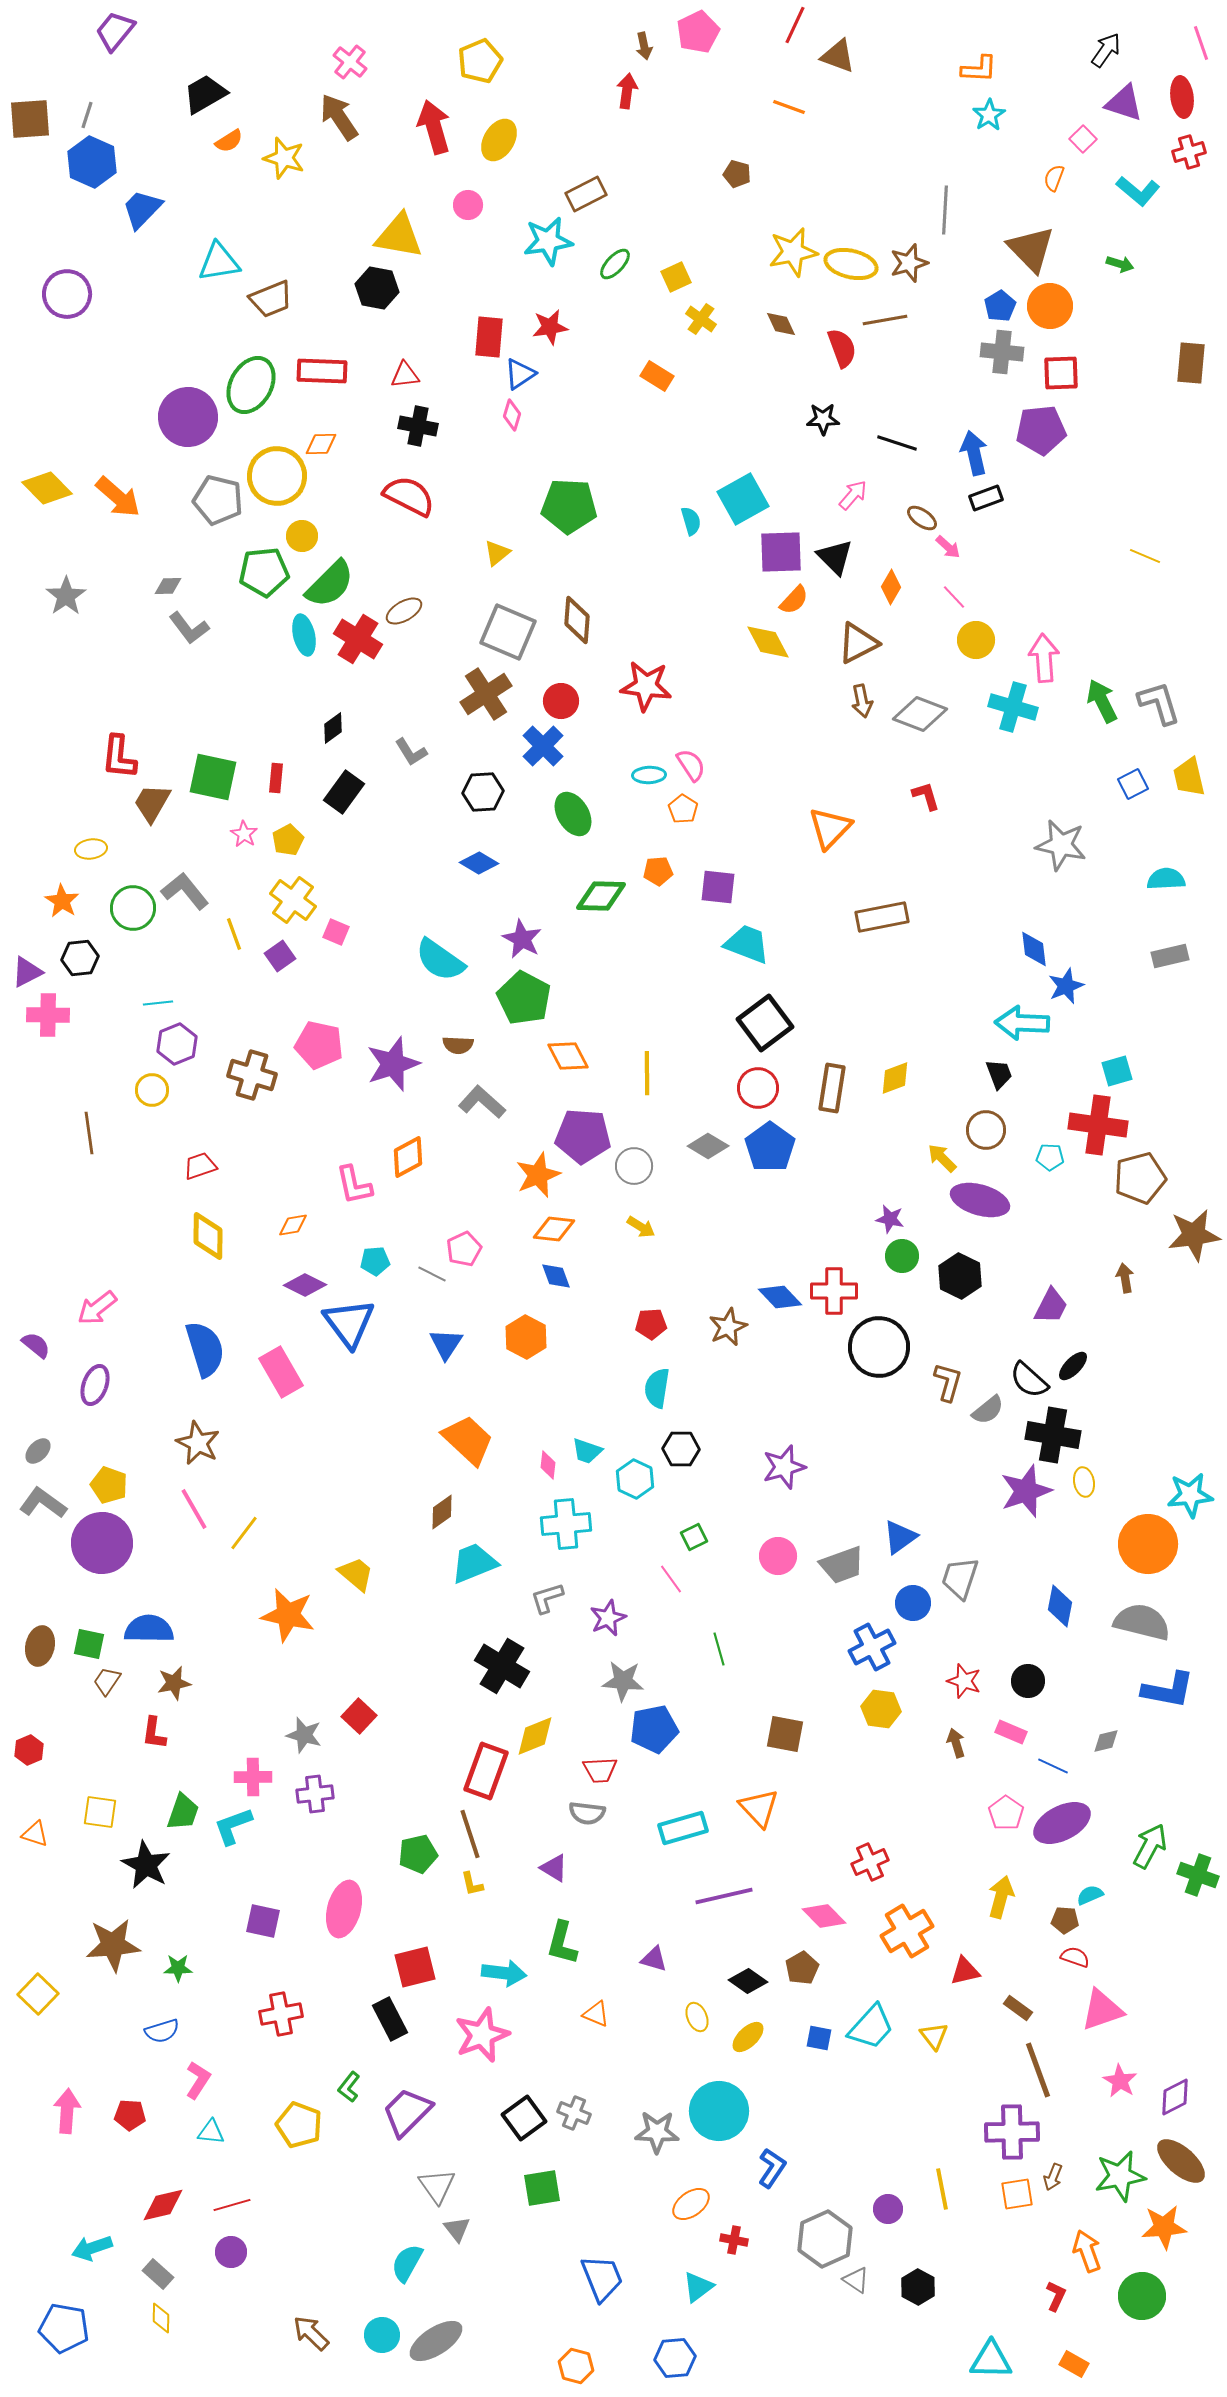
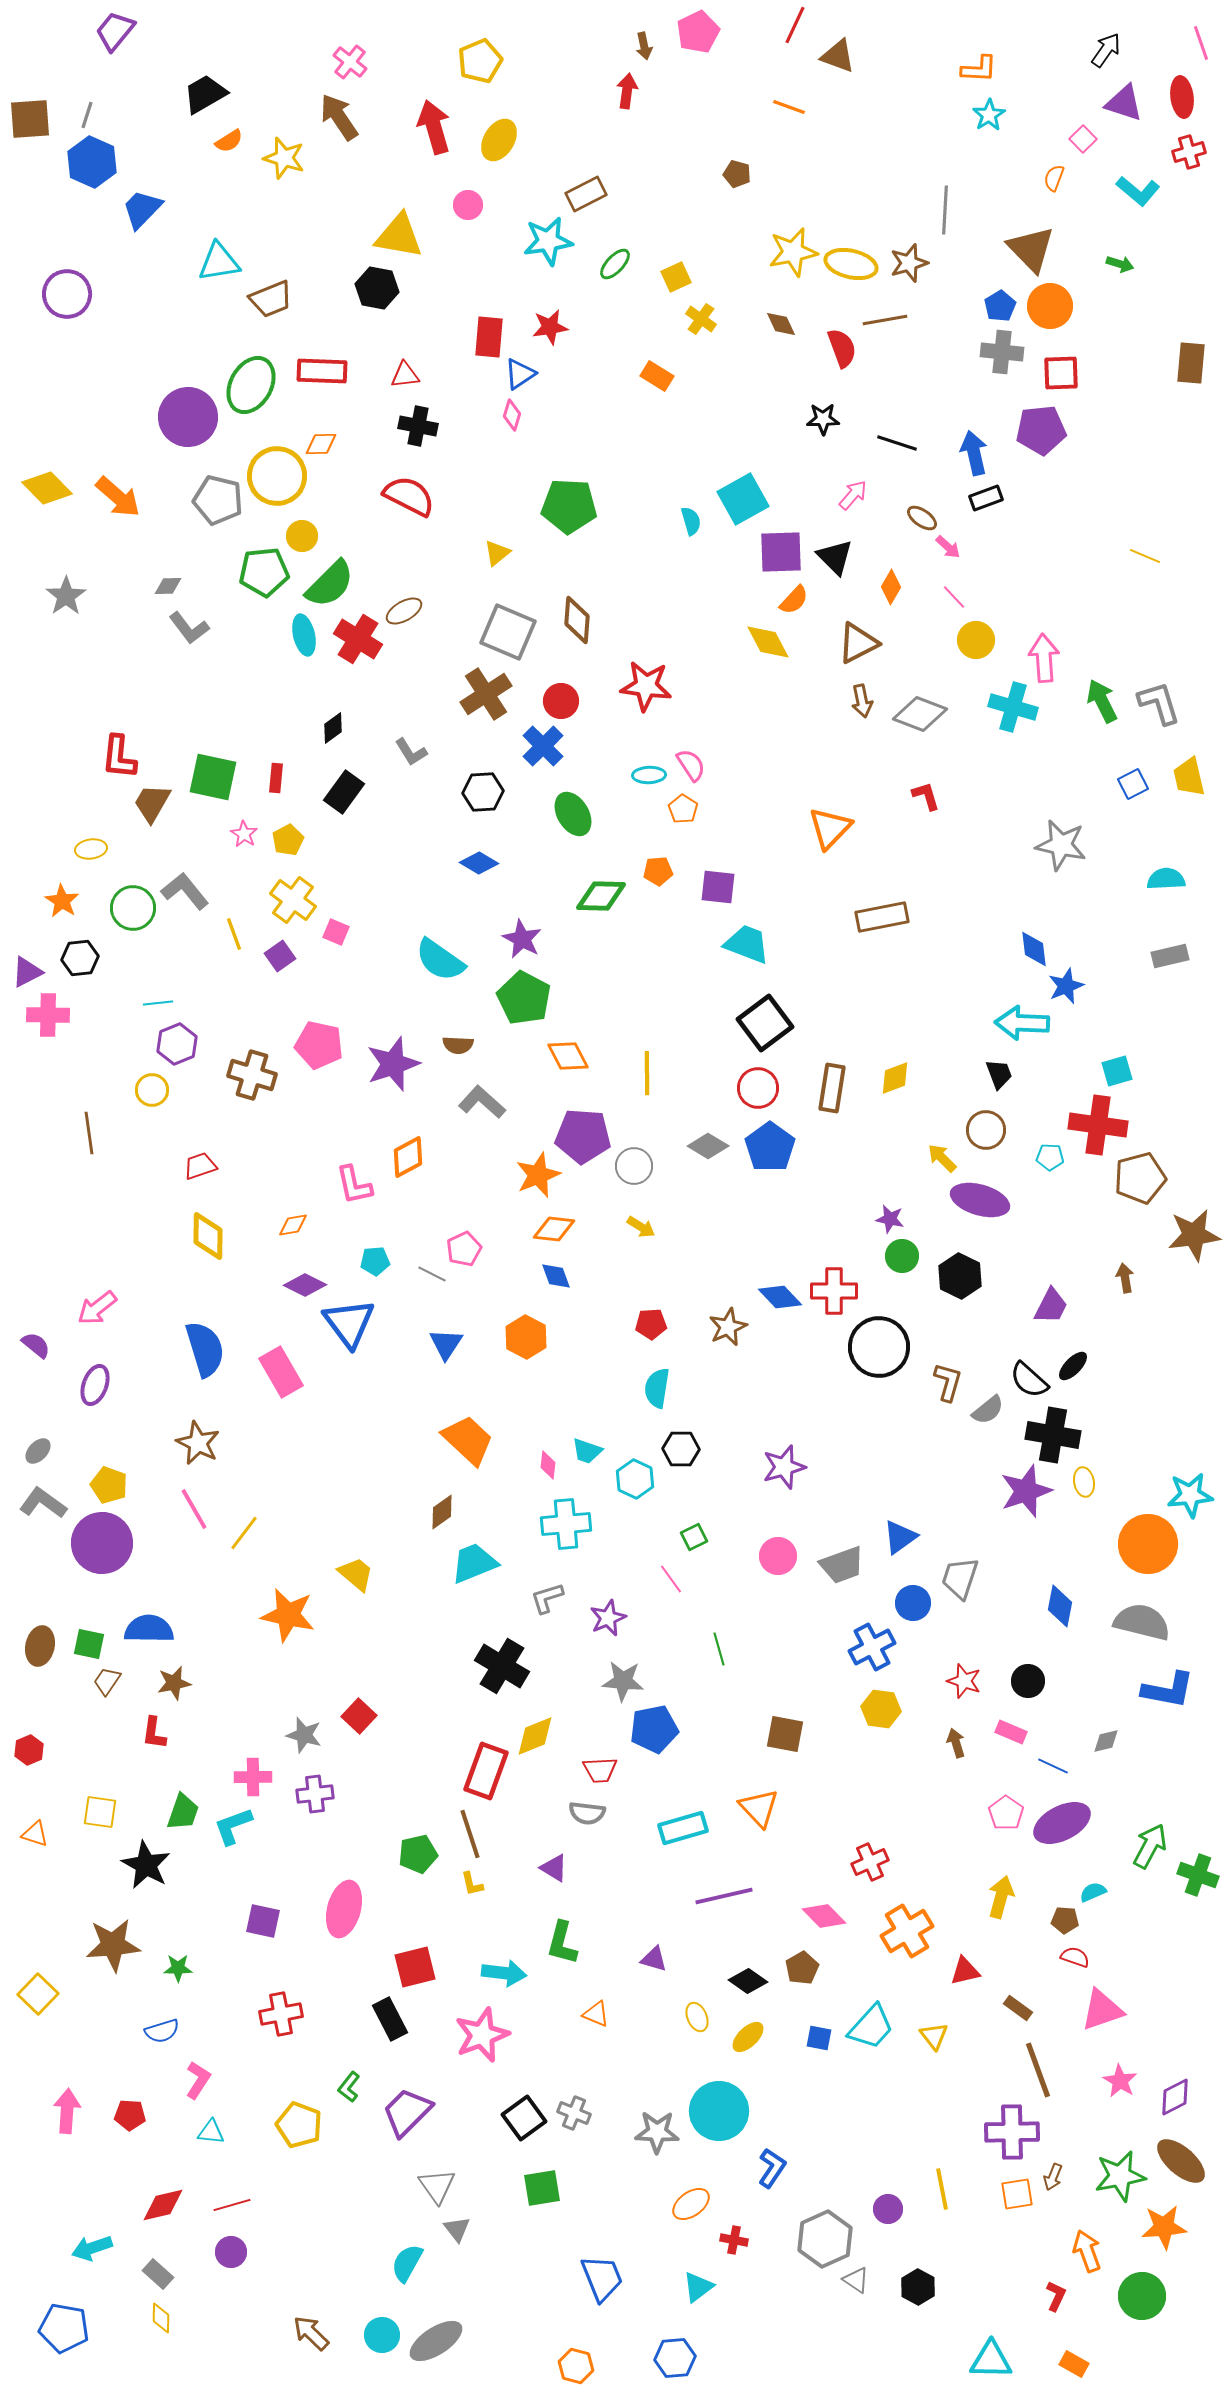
cyan semicircle at (1090, 1895): moved 3 px right, 3 px up
